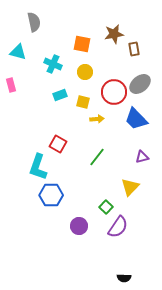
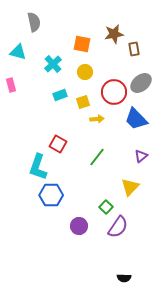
cyan cross: rotated 24 degrees clockwise
gray ellipse: moved 1 px right, 1 px up
yellow square: rotated 32 degrees counterclockwise
purple triangle: moved 1 px left, 1 px up; rotated 24 degrees counterclockwise
